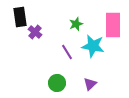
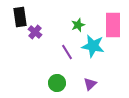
green star: moved 2 px right, 1 px down
